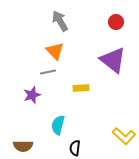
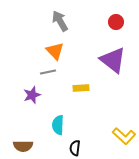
cyan semicircle: rotated 12 degrees counterclockwise
